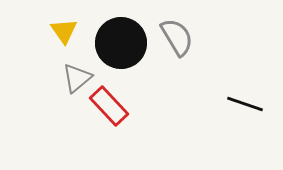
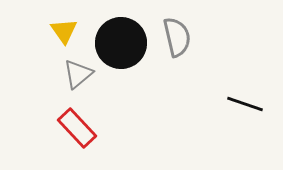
gray semicircle: rotated 18 degrees clockwise
gray triangle: moved 1 px right, 4 px up
red rectangle: moved 32 px left, 22 px down
